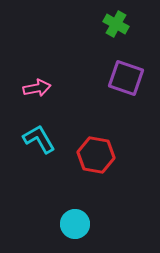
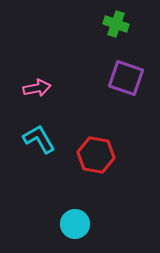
green cross: rotated 10 degrees counterclockwise
